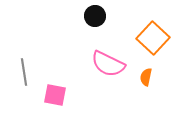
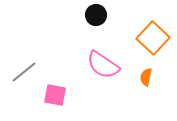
black circle: moved 1 px right, 1 px up
pink semicircle: moved 5 px left, 1 px down; rotated 8 degrees clockwise
gray line: rotated 60 degrees clockwise
